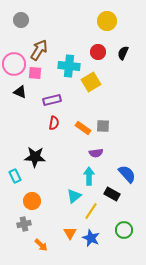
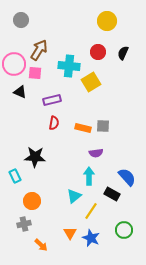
orange rectangle: rotated 21 degrees counterclockwise
blue semicircle: moved 3 px down
